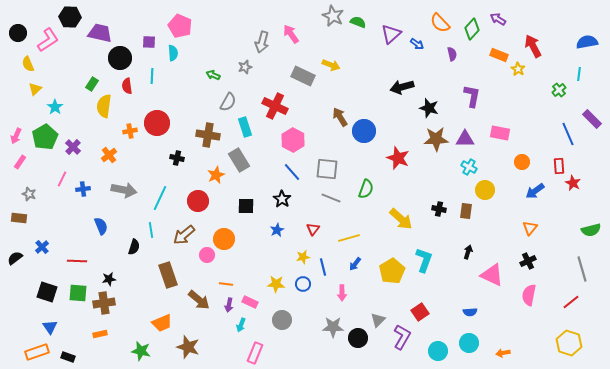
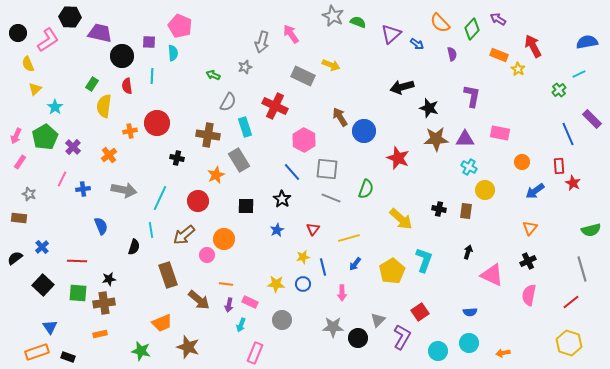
black circle at (120, 58): moved 2 px right, 2 px up
cyan line at (579, 74): rotated 56 degrees clockwise
pink hexagon at (293, 140): moved 11 px right
black square at (47, 292): moved 4 px left, 7 px up; rotated 25 degrees clockwise
